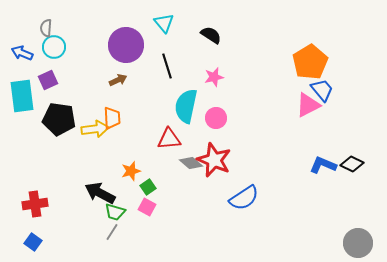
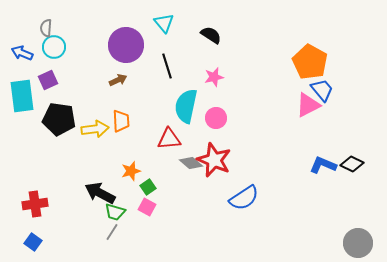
orange pentagon: rotated 12 degrees counterclockwise
orange trapezoid: moved 9 px right, 3 px down
